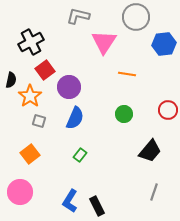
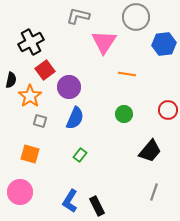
gray square: moved 1 px right
orange square: rotated 36 degrees counterclockwise
